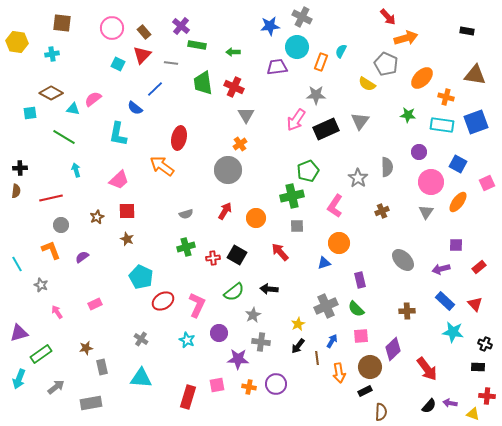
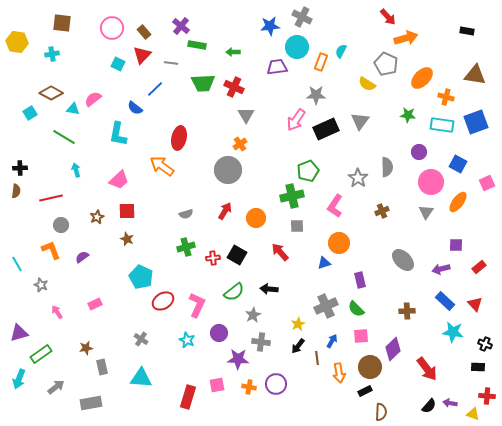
green trapezoid at (203, 83): rotated 85 degrees counterclockwise
cyan square at (30, 113): rotated 24 degrees counterclockwise
